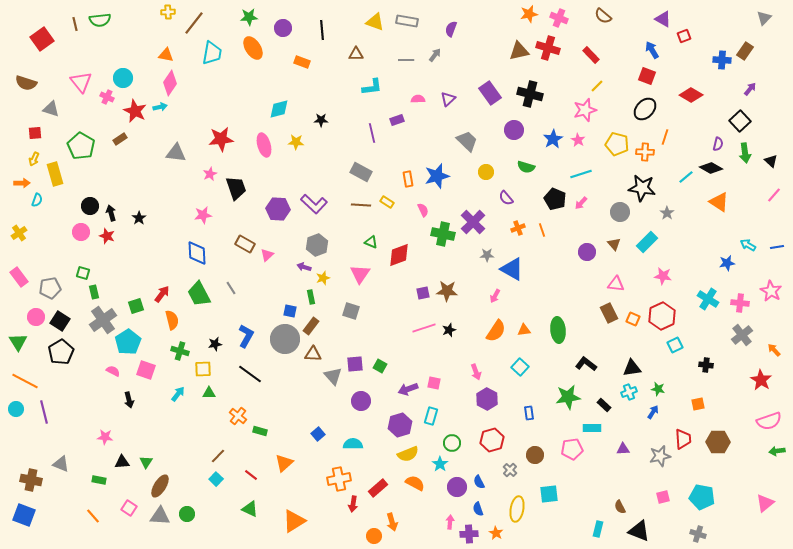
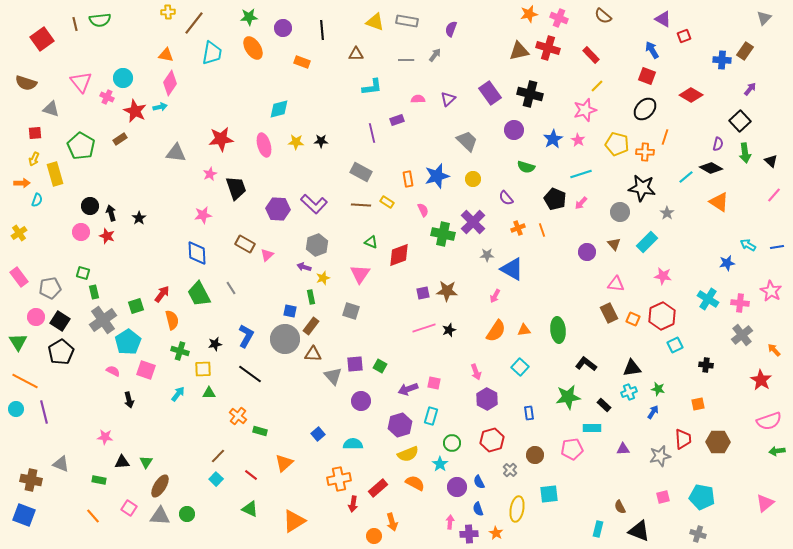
black star at (321, 120): moved 21 px down
yellow circle at (486, 172): moved 13 px left, 7 px down
